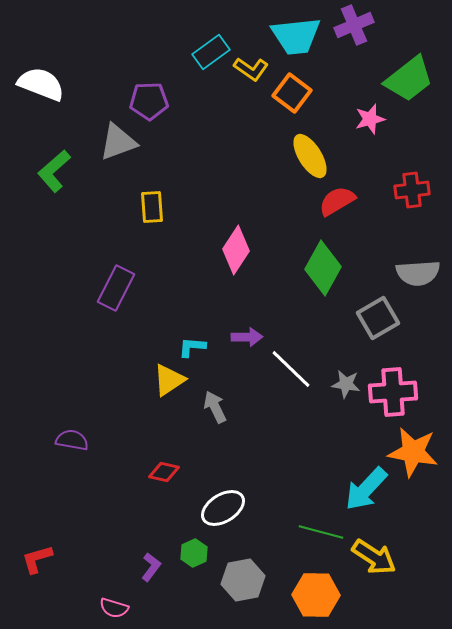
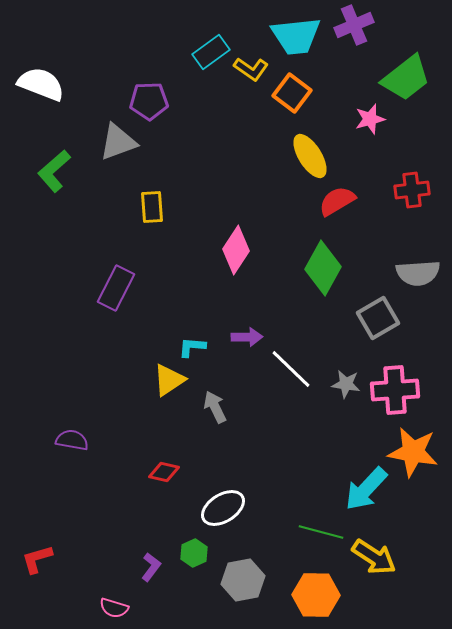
green trapezoid: moved 3 px left, 1 px up
pink cross: moved 2 px right, 2 px up
